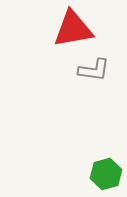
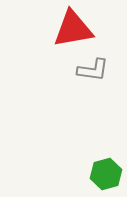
gray L-shape: moved 1 px left
